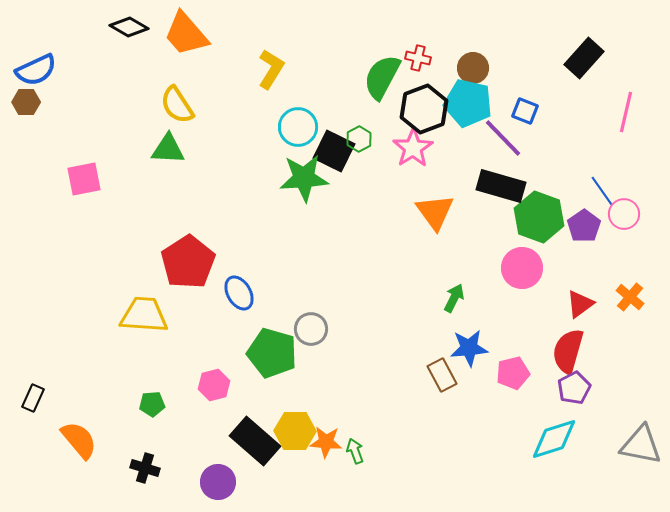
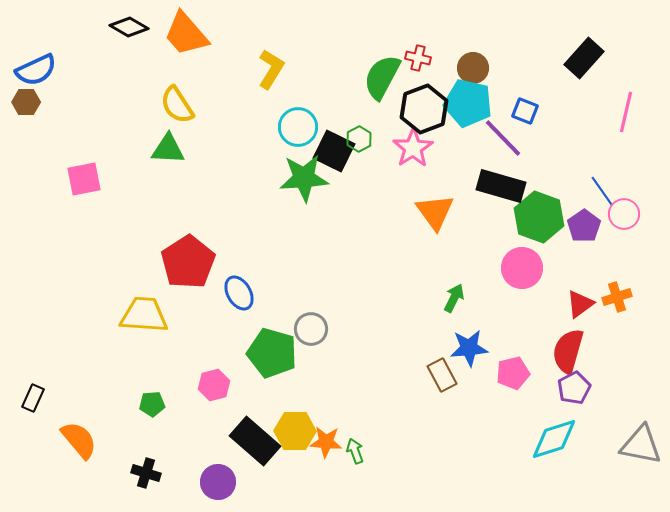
orange cross at (630, 297): moved 13 px left; rotated 32 degrees clockwise
black cross at (145, 468): moved 1 px right, 5 px down
